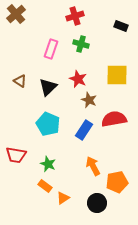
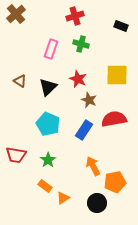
green star: moved 4 px up; rotated 14 degrees clockwise
orange pentagon: moved 2 px left
